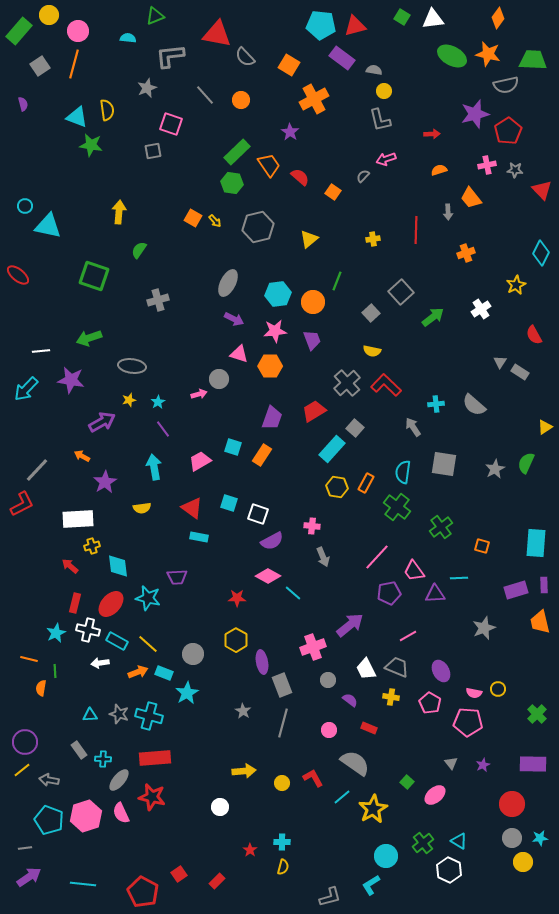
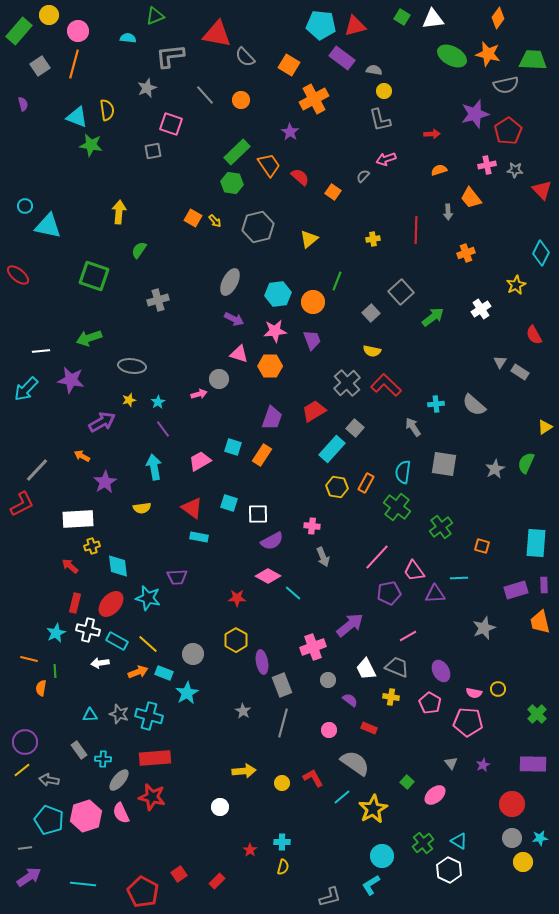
gray ellipse at (228, 283): moved 2 px right, 1 px up
white square at (258, 514): rotated 20 degrees counterclockwise
cyan circle at (386, 856): moved 4 px left
